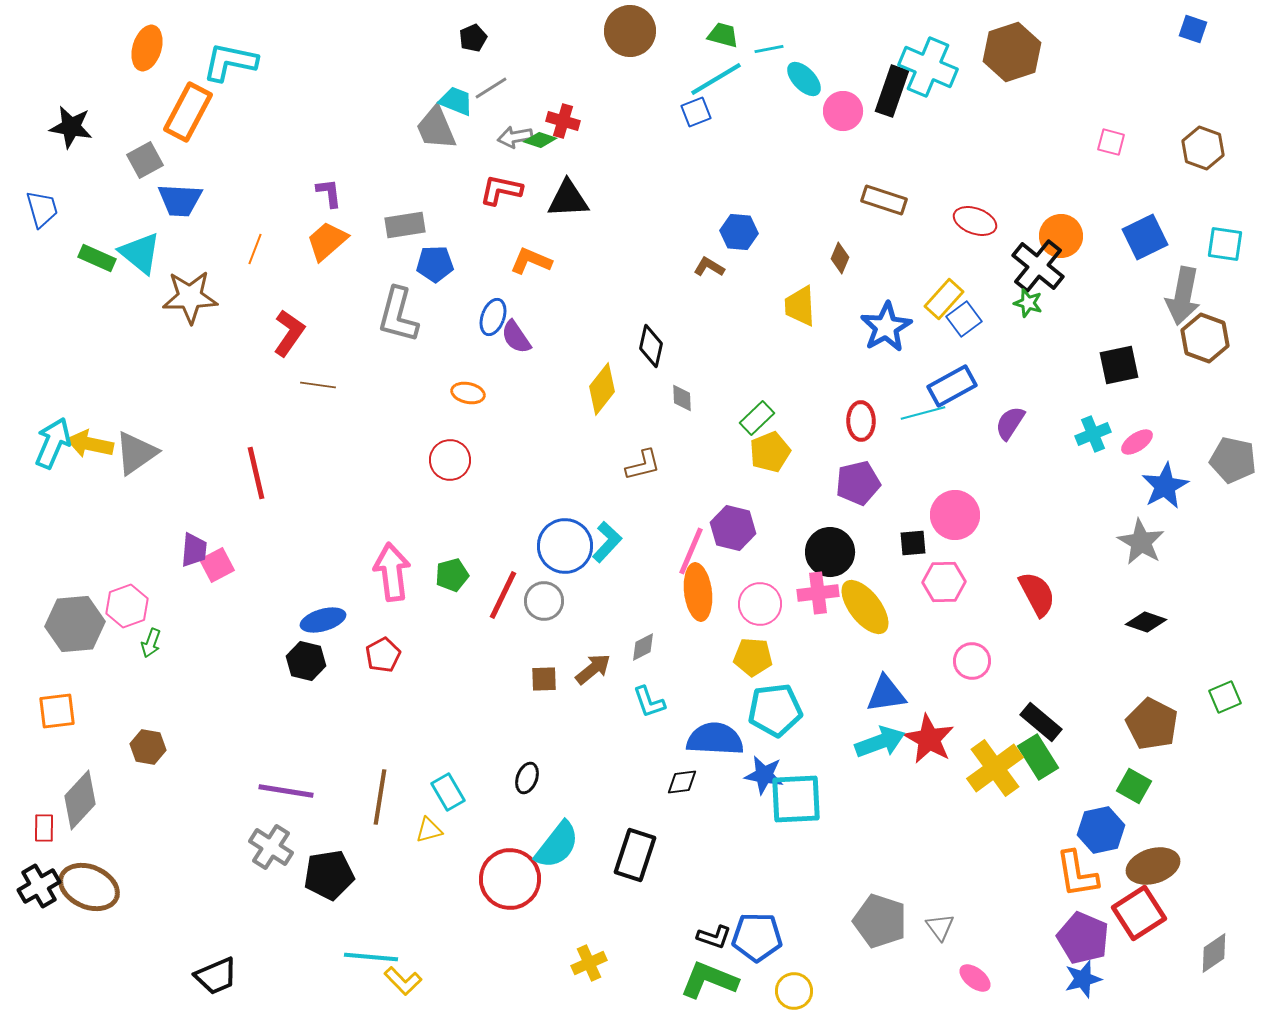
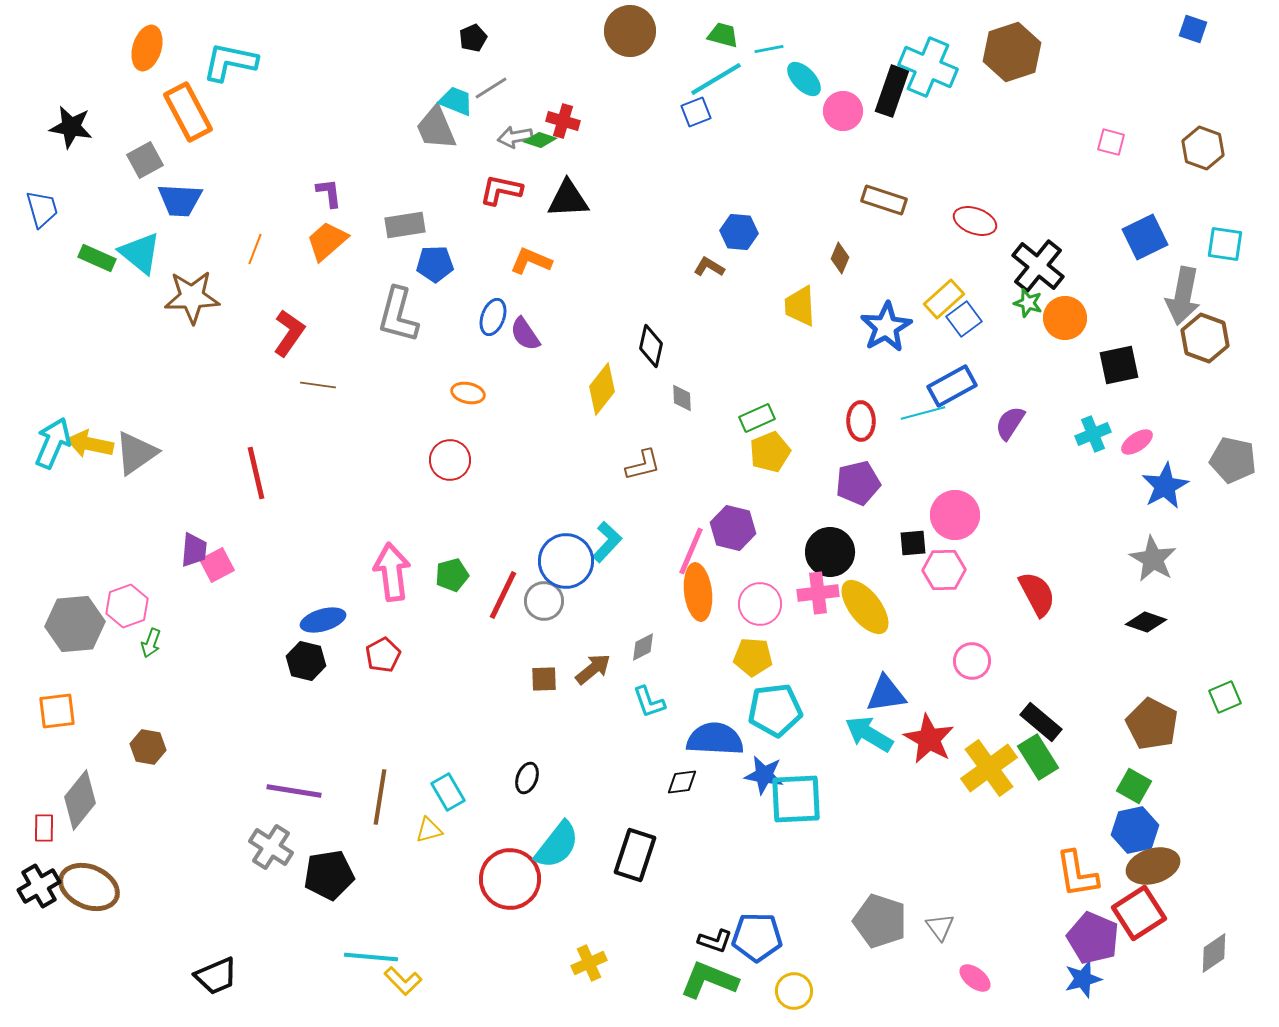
orange rectangle at (188, 112): rotated 56 degrees counterclockwise
orange circle at (1061, 236): moved 4 px right, 82 px down
brown star at (190, 297): moved 2 px right
yellow rectangle at (944, 299): rotated 6 degrees clockwise
purple semicircle at (516, 337): moved 9 px right, 3 px up
green rectangle at (757, 418): rotated 20 degrees clockwise
gray star at (1141, 542): moved 12 px right, 17 px down
blue circle at (565, 546): moved 1 px right, 15 px down
pink hexagon at (944, 582): moved 12 px up
cyan arrow at (880, 742): moved 11 px left, 8 px up; rotated 129 degrees counterclockwise
yellow cross at (995, 768): moved 6 px left
purple line at (286, 791): moved 8 px right
gray diamond at (80, 800): rotated 4 degrees counterclockwise
blue hexagon at (1101, 830): moved 34 px right
black L-shape at (714, 937): moved 1 px right, 4 px down
purple pentagon at (1083, 938): moved 10 px right
